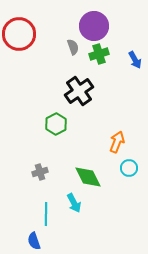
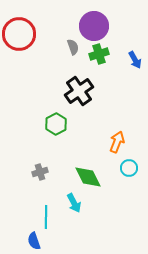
cyan line: moved 3 px down
